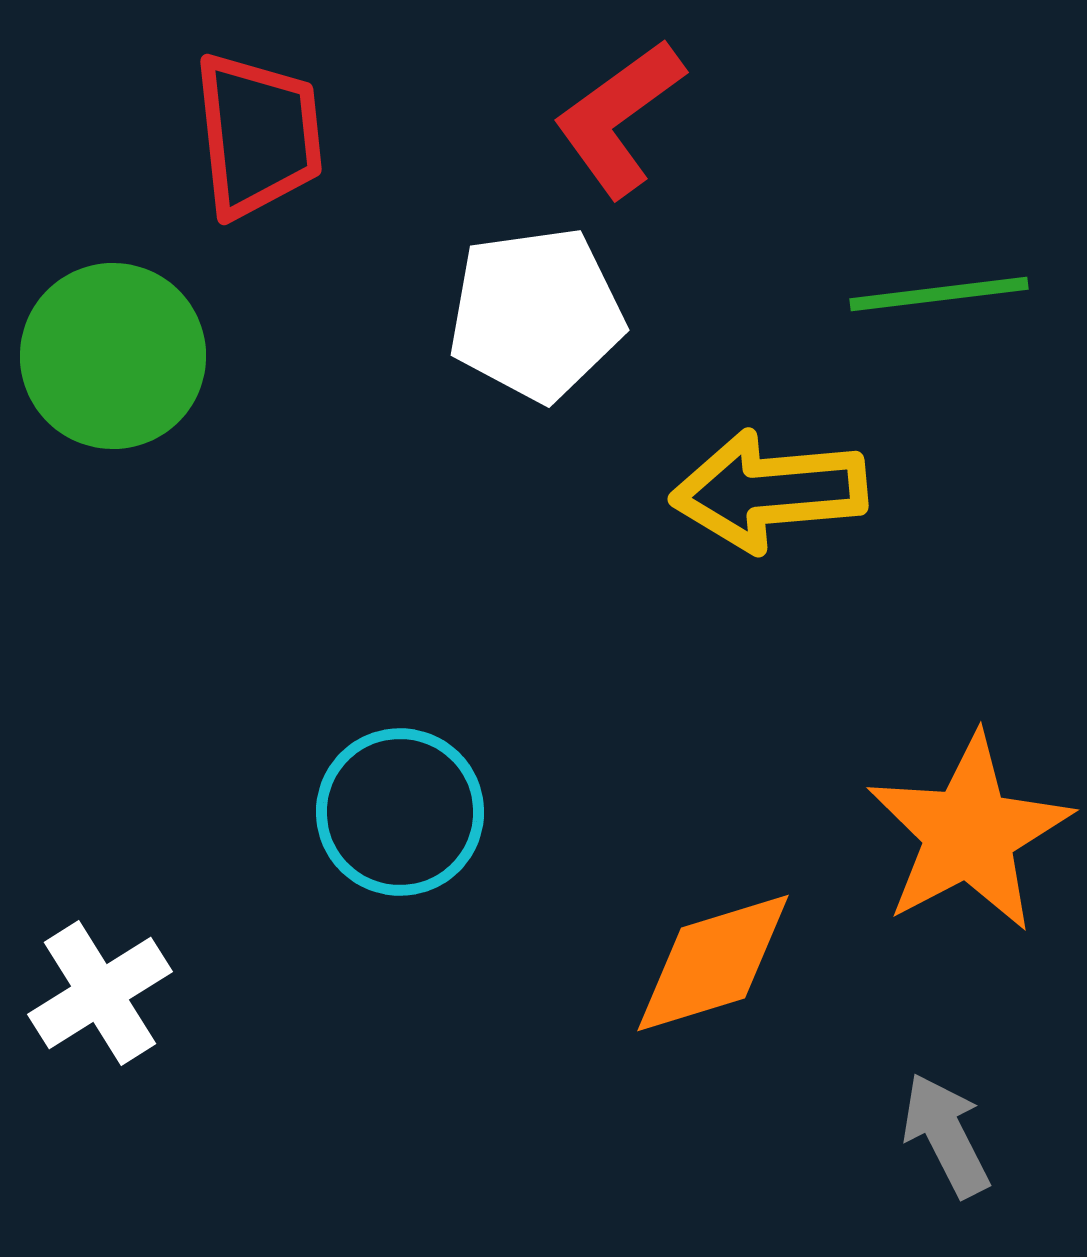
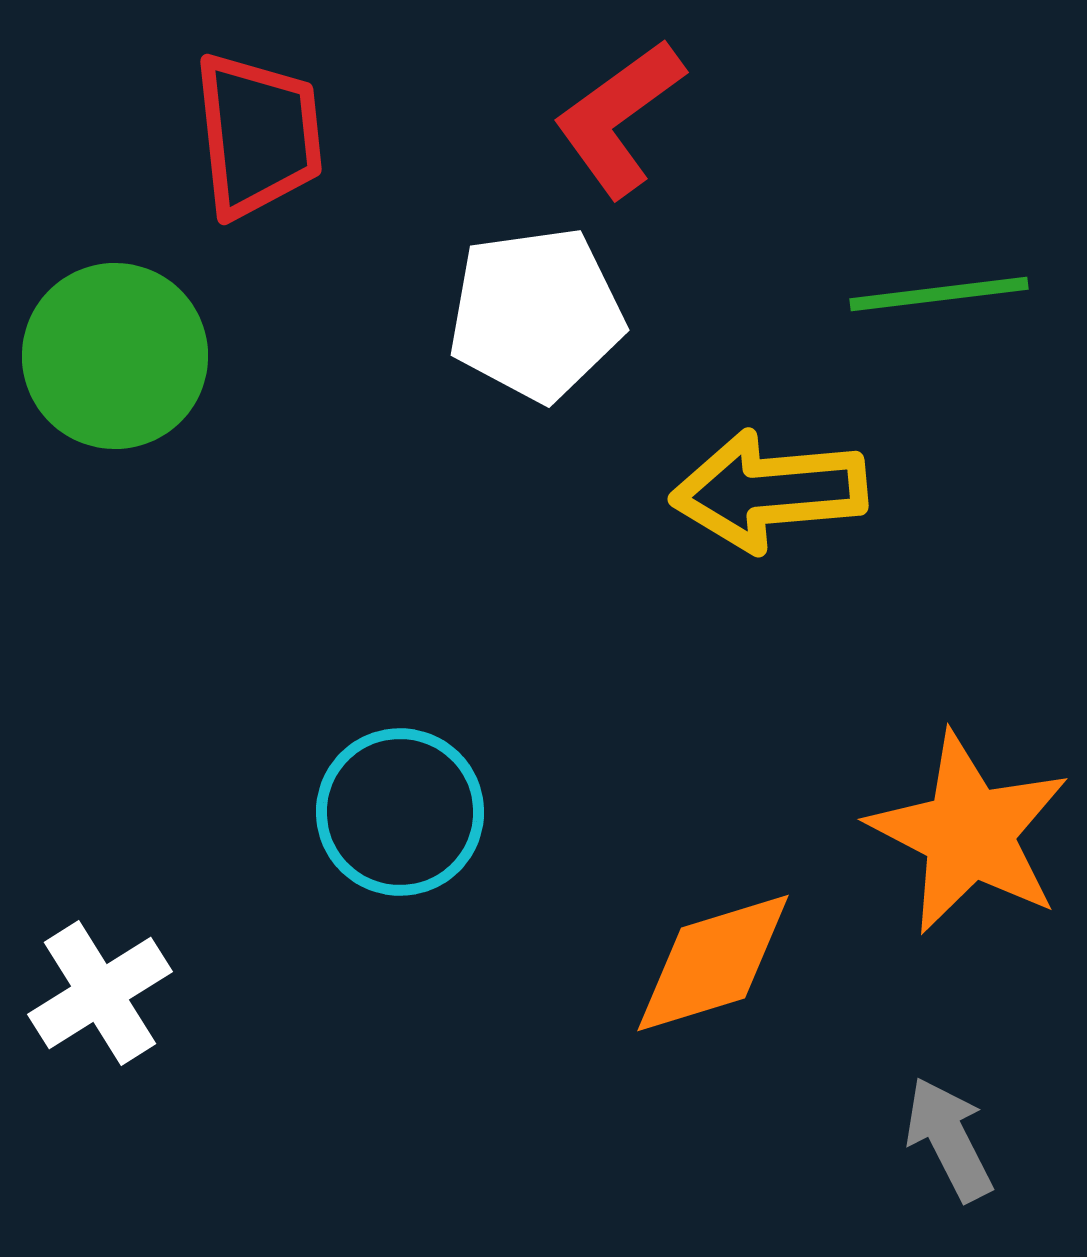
green circle: moved 2 px right
orange star: rotated 17 degrees counterclockwise
gray arrow: moved 3 px right, 4 px down
